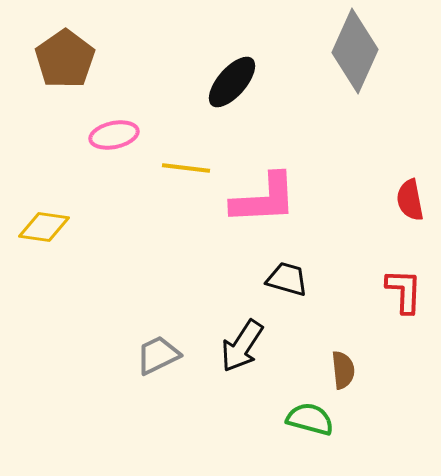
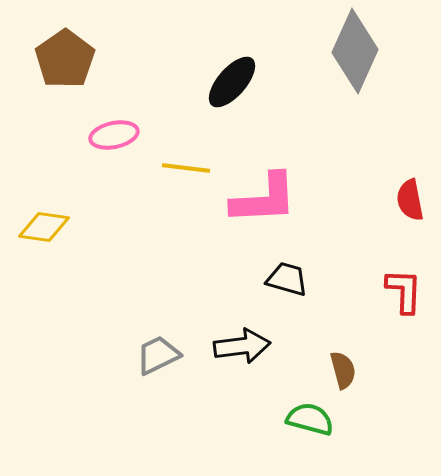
black arrow: rotated 130 degrees counterclockwise
brown semicircle: rotated 9 degrees counterclockwise
